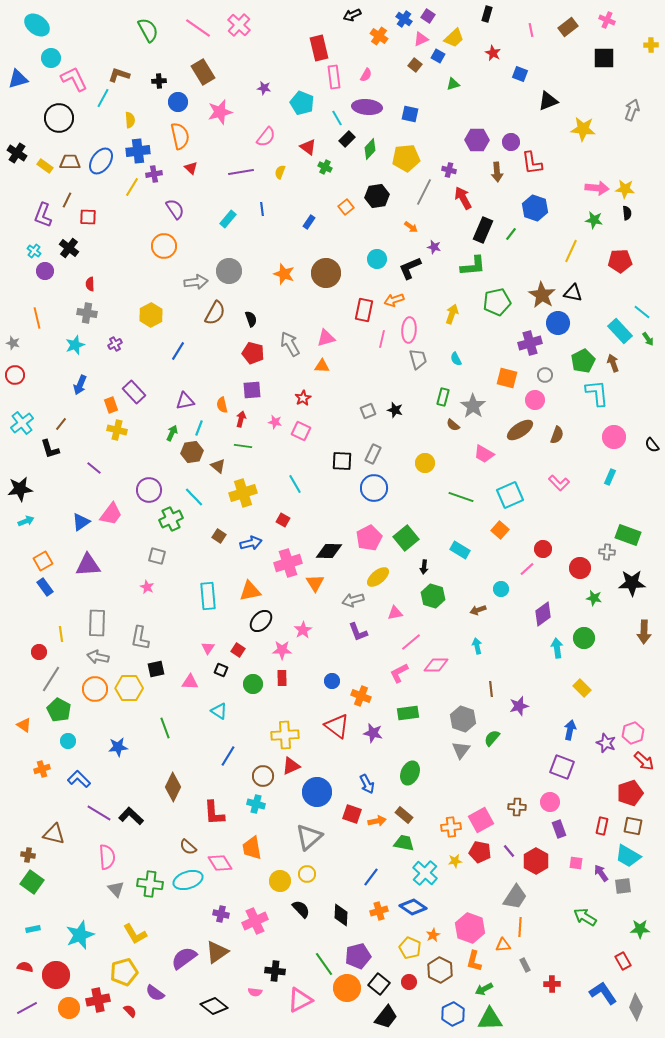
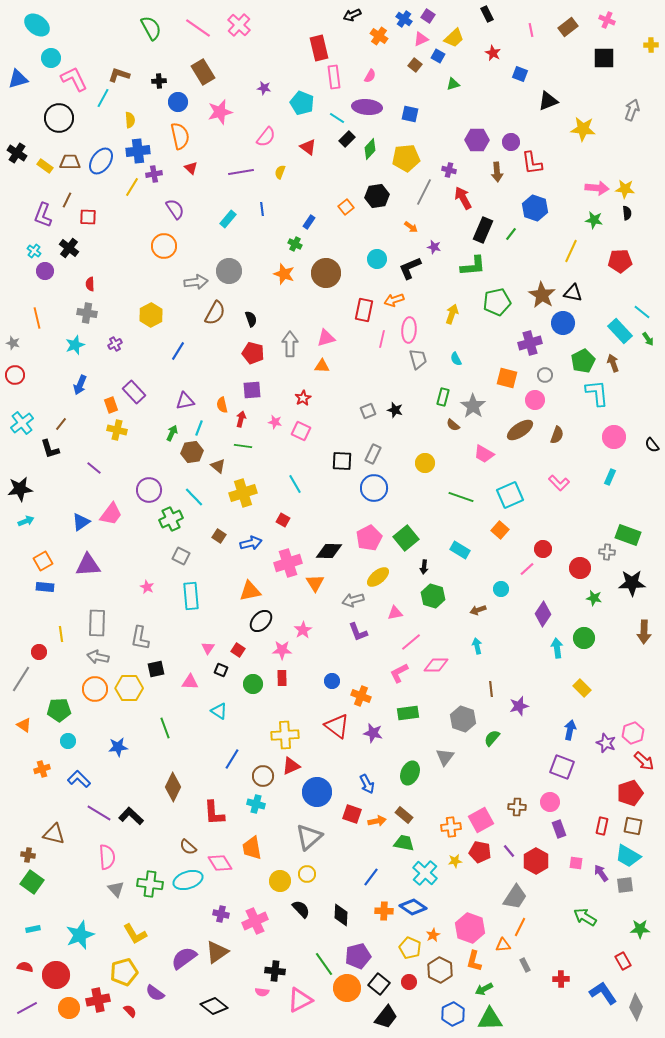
black rectangle at (487, 14): rotated 42 degrees counterclockwise
green semicircle at (148, 30): moved 3 px right, 2 px up
pink semicircle at (366, 75): moved 4 px right, 1 px down
cyan line at (337, 118): rotated 28 degrees counterclockwise
green cross at (325, 167): moved 30 px left, 77 px down
blue circle at (558, 323): moved 5 px right
gray arrow at (290, 344): rotated 30 degrees clockwise
gray square at (157, 556): moved 24 px right; rotated 12 degrees clockwise
blue rectangle at (45, 587): rotated 48 degrees counterclockwise
cyan rectangle at (208, 596): moved 17 px left
purple diamond at (543, 614): rotated 20 degrees counterclockwise
gray line at (51, 679): moved 30 px left
green pentagon at (59, 710): rotated 30 degrees counterclockwise
gray triangle at (461, 750): moved 16 px left, 7 px down
blue line at (228, 756): moved 4 px right, 3 px down
gray square at (623, 886): moved 2 px right, 1 px up
orange cross at (379, 911): moved 5 px right; rotated 18 degrees clockwise
orange line at (520, 927): rotated 24 degrees clockwise
red cross at (552, 984): moved 9 px right, 5 px up
pink semicircle at (255, 992): moved 7 px right
